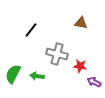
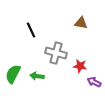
black line: rotated 63 degrees counterclockwise
gray cross: moved 1 px left, 1 px up
